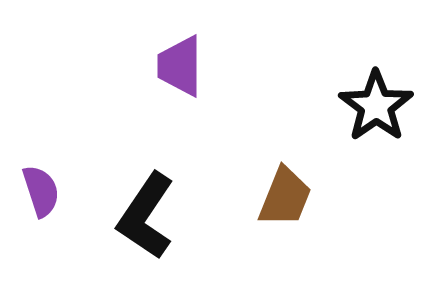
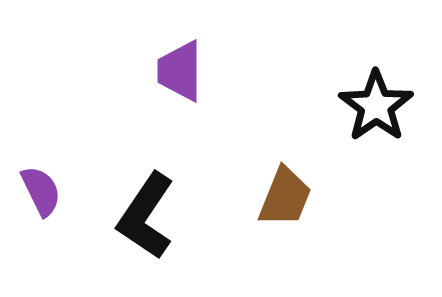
purple trapezoid: moved 5 px down
purple semicircle: rotated 8 degrees counterclockwise
